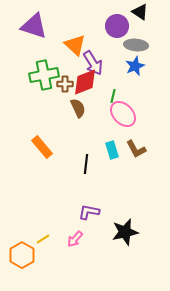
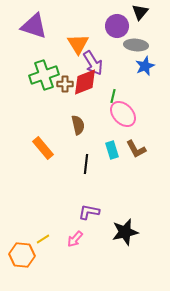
black triangle: rotated 36 degrees clockwise
orange triangle: moved 3 px right, 1 px up; rotated 15 degrees clockwise
blue star: moved 10 px right
green cross: rotated 8 degrees counterclockwise
brown semicircle: moved 17 px down; rotated 12 degrees clockwise
orange rectangle: moved 1 px right, 1 px down
orange hexagon: rotated 25 degrees counterclockwise
